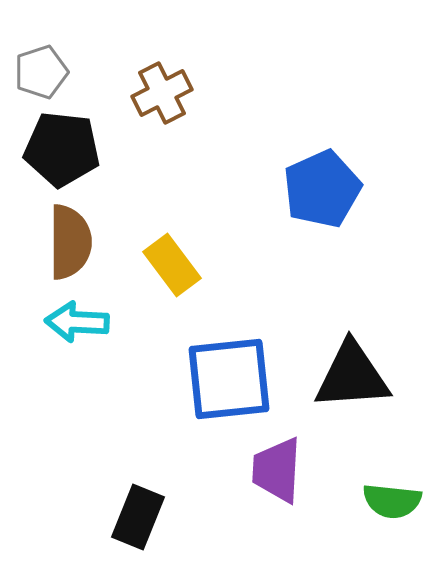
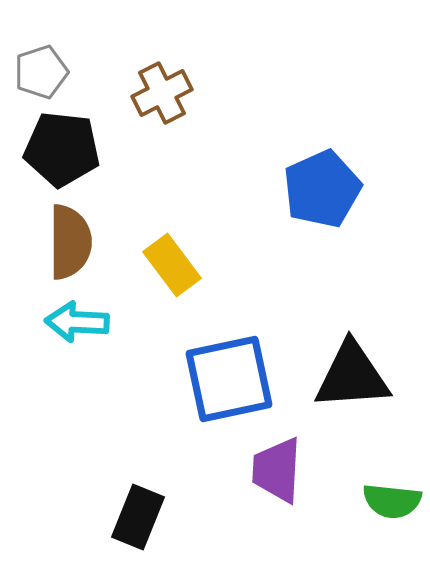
blue square: rotated 6 degrees counterclockwise
